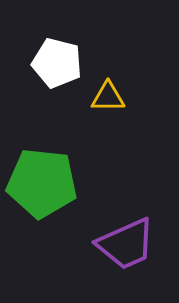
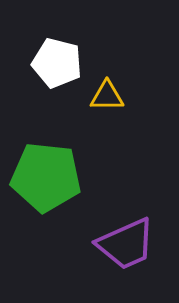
yellow triangle: moved 1 px left, 1 px up
green pentagon: moved 4 px right, 6 px up
